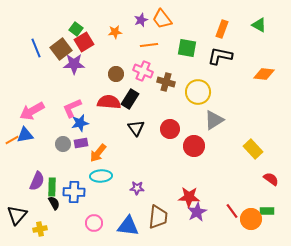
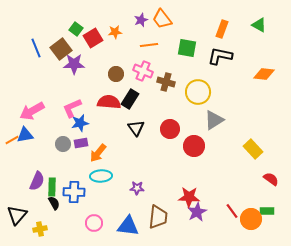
red square at (84, 42): moved 9 px right, 4 px up
